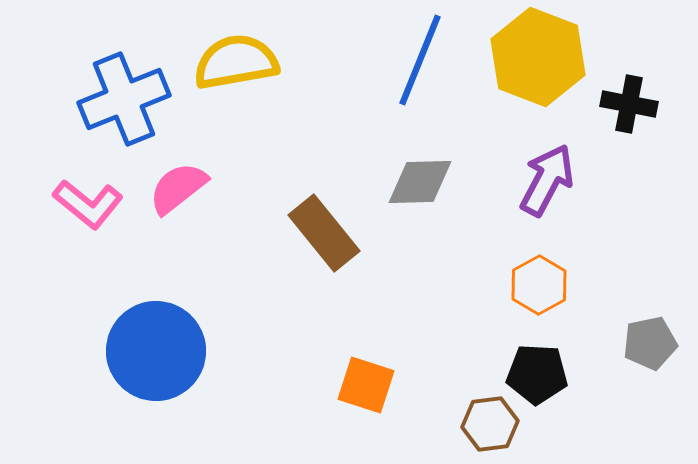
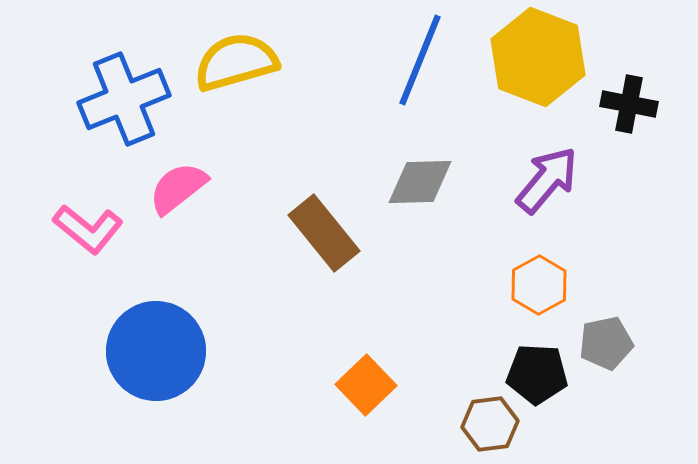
yellow semicircle: rotated 6 degrees counterclockwise
purple arrow: rotated 12 degrees clockwise
pink L-shape: moved 25 px down
gray pentagon: moved 44 px left
orange square: rotated 28 degrees clockwise
